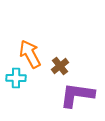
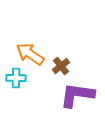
orange arrow: rotated 28 degrees counterclockwise
brown cross: moved 1 px right
